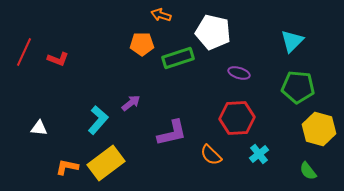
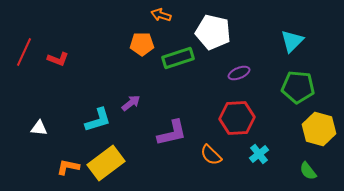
purple ellipse: rotated 40 degrees counterclockwise
cyan L-shape: rotated 32 degrees clockwise
orange L-shape: moved 1 px right
